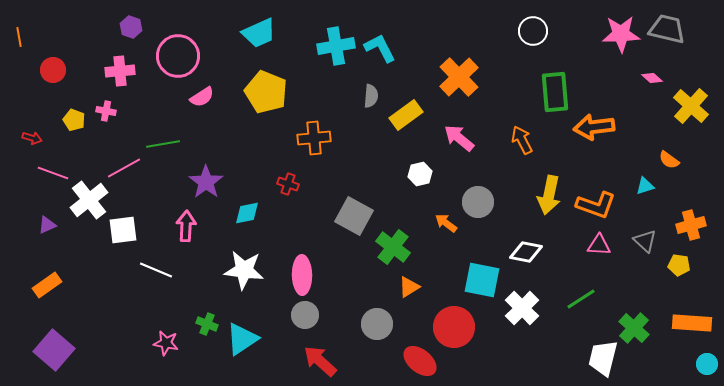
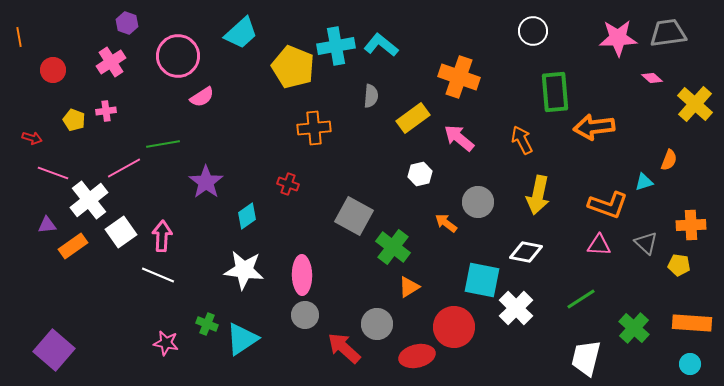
purple hexagon at (131, 27): moved 4 px left, 4 px up
gray trapezoid at (667, 29): moved 1 px right, 4 px down; rotated 21 degrees counterclockwise
cyan trapezoid at (259, 33): moved 18 px left; rotated 18 degrees counterclockwise
pink star at (621, 34): moved 3 px left, 4 px down
cyan L-shape at (380, 48): moved 1 px right, 3 px up; rotated 24 degrees counterclockwise
pink cross at (120, 71): moved 9 px left, 9 px up; rotated 28 degrees counterclockwise
orange cross at (459, 77): rotated 27 degrees counterclockwise
yellow pentagon at (266, 92): moved 27 px right, 25 px up
yellow cross at (691, 106): moved 4 px right, 2 px up
pink cross at (106, 111): rotated 18 degrees counterclockwise
yellow rectangle at (406, 115): moved 7 px right, 3 px down
orange cross at (314, 138): moved 10 px up
orange semicircle at (669, 160): rotated 105 degrees counterclockwise
cyan triangle at (645, 186): moved 1 px left, 4 px up
yellow arrow at (549, 195): moved 11 px left
orange L-shape at (596, 205): moved 12 px right
cyan diamond at (247, 213): moved 3 px down; rotated 24 degrees counterclockwise
purple triangle at (47, 225): rotated 18 degrees clockwise
orange cross at (691, 225): rotated 12 degrees clockwise
pink arrow at (186, 226): moved 24 px left, 10 px down
white square at (123, 230): moved 2 px left, 2 px down; rotated 28 degrees counterclockwise
gray triangle at (645, 241): moved 1 px right, 2 px down
white line at (156, 270): moved 2 px right, 5 px down
orange rectangle at (47, 285): moved 26 px right, 39 px up
white cross at (522, 308): moved 6 px left
white trapezoid at (603, 358): moved 17 px left
red arrow at (320, 361): moved 24 px right, 13 px up
red ellipse at (420, 361): moved 3 px left, 5 px up; rotated 52 degrees counterclockwise
cyan circle at (707, 364): moved 17 px left
